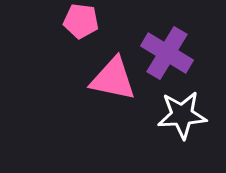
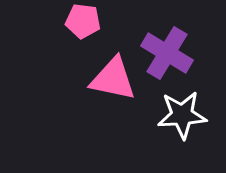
pink pentagon: moved 2 px right
